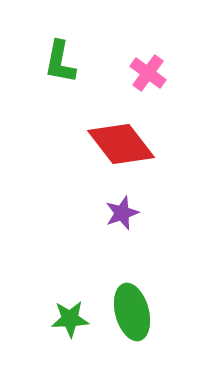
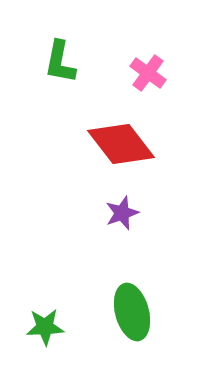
green star: moved 25 px left, 8 px down
